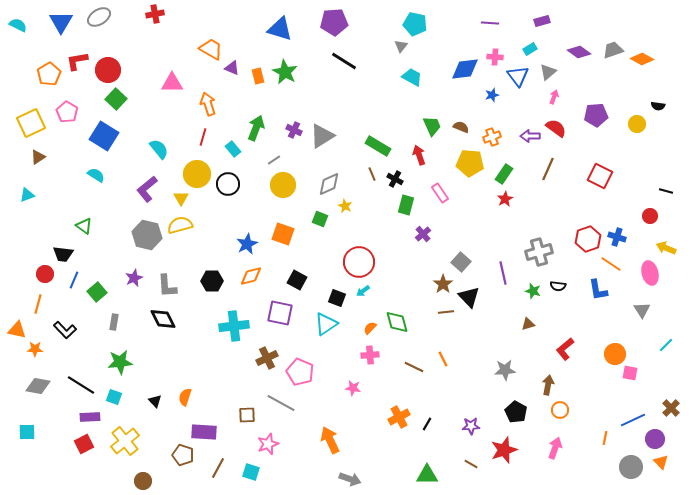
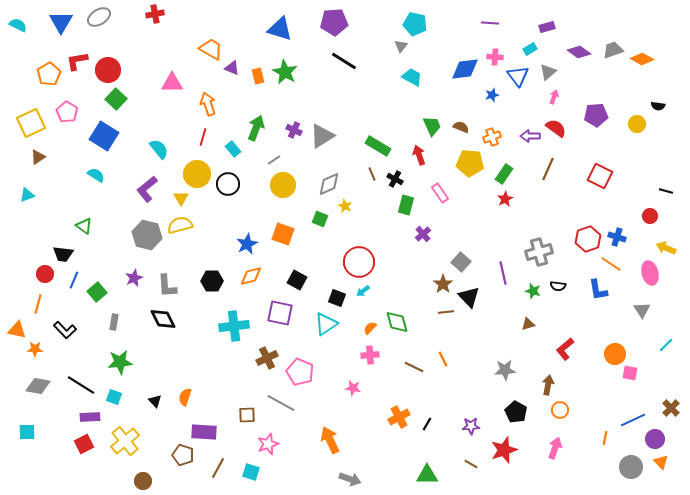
purple rectangle at (542, 21): moved 5 px right, 6 px down
